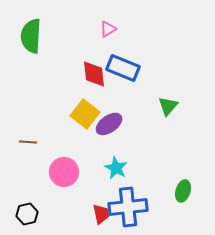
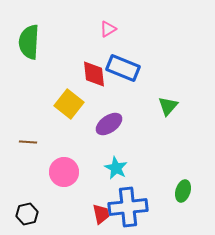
green semicircle: moved 2 px left, 6 px down
yellow square: moved 16 px left, 10 px up
